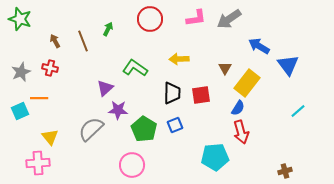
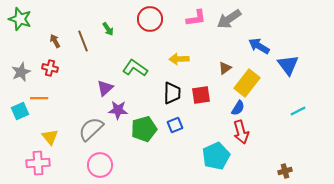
green arrow: rotated 120 degrees clockwise
brown triangle: rotated 24 degrees clockwise
cyan line: rotated 14 degrees clockwise
green pentagon: rotated 25 degrees clockwise
cyan pentagon: moved 1 px right, 1 px up; rotated 20 degrees counterclockwise
pink circle: moved 32 px left
